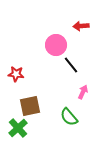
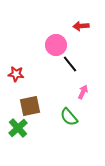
black line: moved 1 px left, 1 px up
